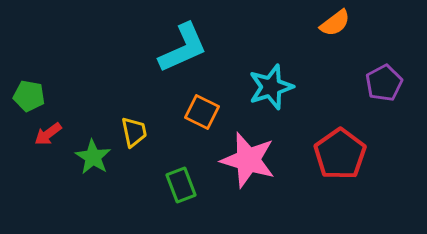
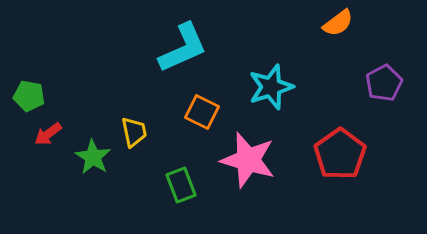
orange semicircle: moved 3 px right
